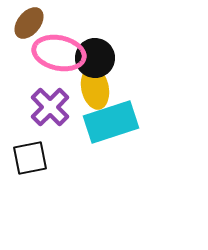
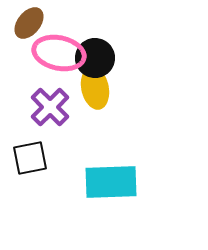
cyan rectangle: moved 60 px down; rotated 16 degrees clockwise
